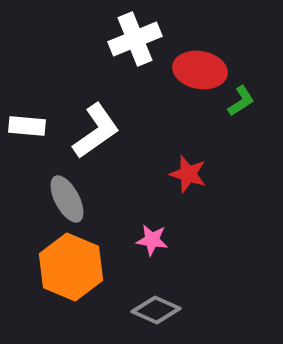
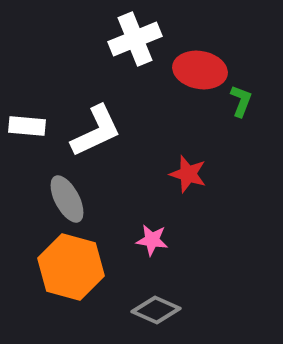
green L-shape: rotated 36 degrees counterclockwise
white L-shape: rotated 10 degrees clockwise
orange hexagon: rotated 8 degrees counterclockwise
